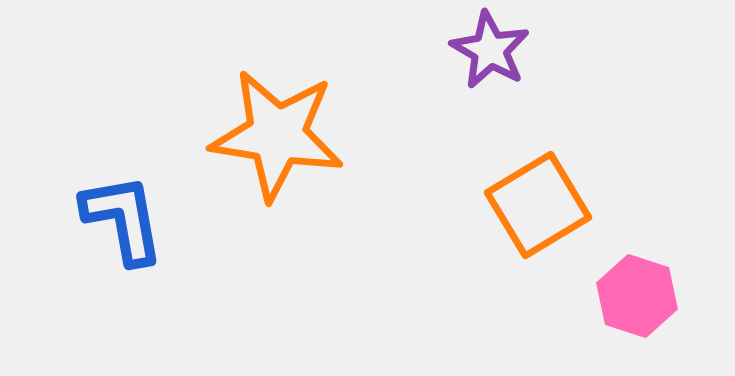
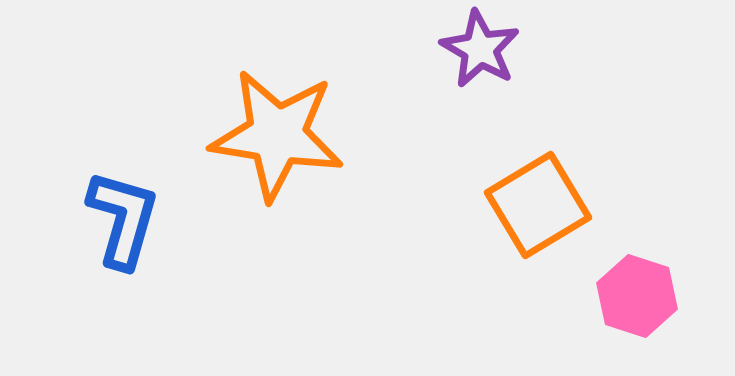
purple star: moved 10 px left, 1 px up
blue L-shape: rotated 26 degrees clockwise
